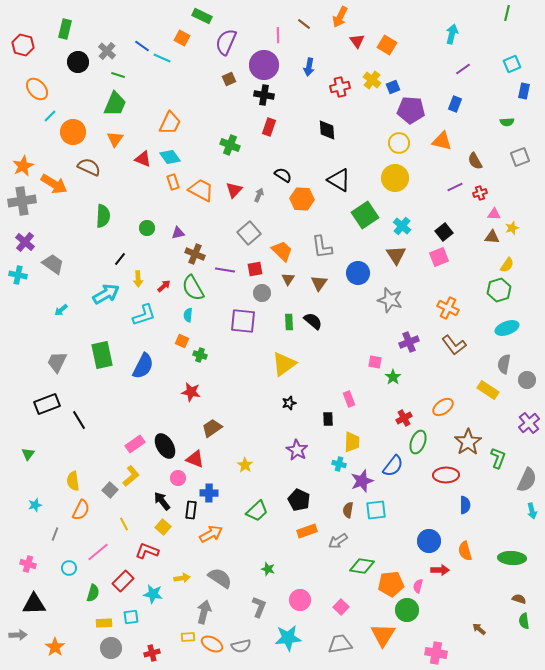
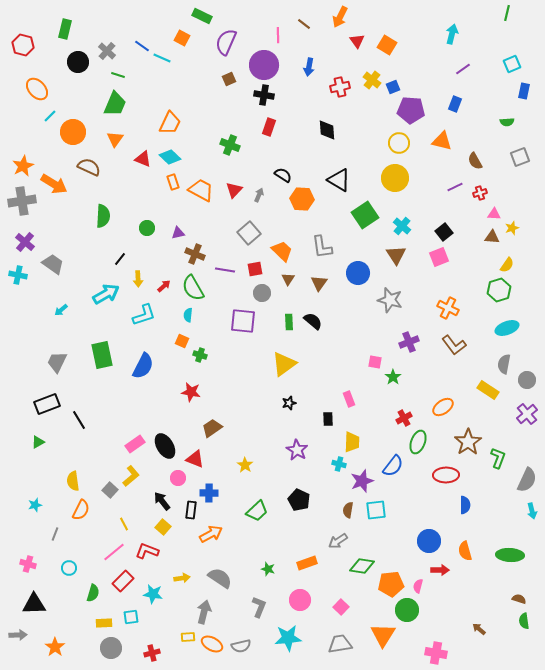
cyan diamond at (170, 157): rotated 10 degrees counterclockwise
purple cross at (529, 423): moved 2 px left, 9 px up
green triangle at (28, 454): moved 10 px right, 12 px up; rotated 24 degrees clockwise
orange rectangle at (307, 531): moved 32 px down
pink line at (98, 552): moved 16 px right
green ellipse at (512, 558): moved 2 px left, 3 px up
